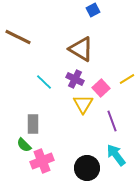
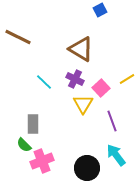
blue square: moved 7 px right
